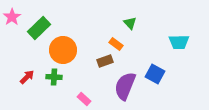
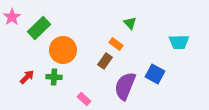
brown rectangle: rotated 35 degrees counterclockwise
